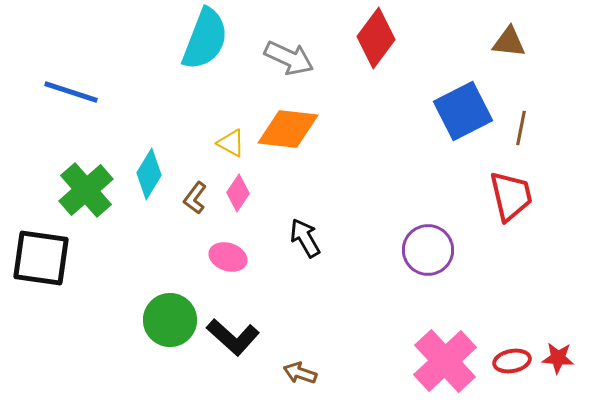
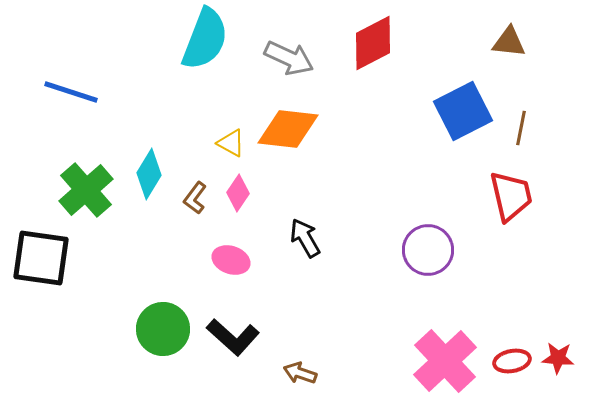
red diamond: moved 3 px left, 5 px down; rotated 26 degrees clockwise
pink ellipse: moved 3 px right, 3 px down
green circle: moved 7 px left, 9 px down
